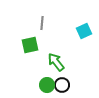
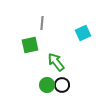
cyan square: moved 1 px left, 2 px down
